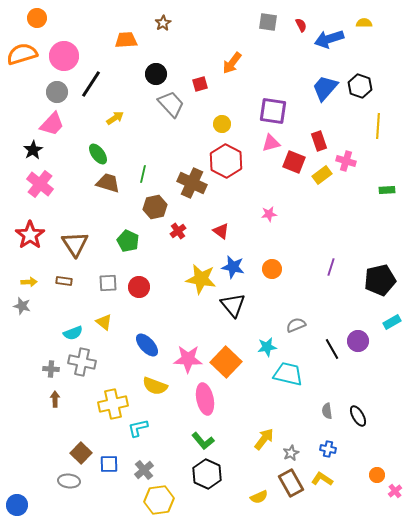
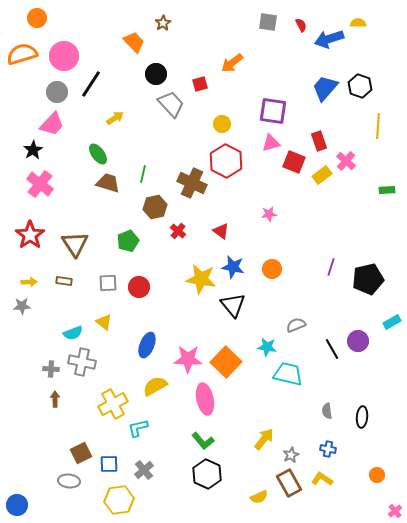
yellow semicircle at (364, 23): moved 6 px left
orange trapezoid at (126, 40): moved 8 px right, 2 px down; rotated 50 degrees clockwise
orange arrow at (232, 63): rotated 15 degrees clockwise
pink cross at (346, 161): rotated 24 degrees clockwise
red cross at (178, 231): rotated 14 degrees counterclockwise
green pentagon at (128, 241): rotated 25 degrees clockwise
black pentagon at (380, 280): moved 12 px left, 1 px up
gray star at (22, 306): rotated 18 degrees counterclockwise
blue ellipse at (147, 345): rotated 65 degrees clockwise
cyan star at (267, 347): rotated 18 degrees clockwise
yellow semicircle at (155, 386): rotated 130 degrees clockwise
yellow cross at (113, 404): rotated 16 degrees counterclockwise
black ellipse at (358, 416): moved 4 px right, 1 px down; rotated 35 degrees clockwise
brown square at (81, 453): rotated 20 degrees clockwise
gray star at (291, 453): moved 2 px down
brown rectangle at (291, 483): moved 2 px left
pink cross at (395, 491): moved 20 px down
yellow hexagon at (159, 500): moved 40 px left
